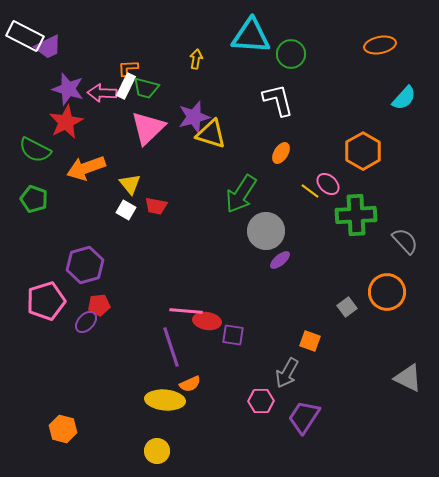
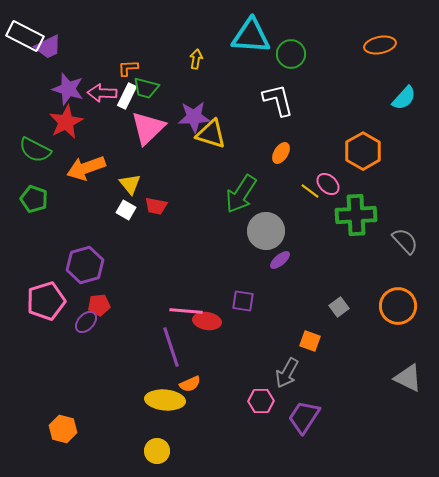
white rectangle at (126, 86): moved 1 px right, 10 px down
purple star at (194, 117): rotated 12 degrees clockwise
orange circle at (387, 292): moved 11 px right, 14 px down
gray square at (347, 307): moved 8 px left
purple square at (233, 335): moved 10 px right, 34 px up
